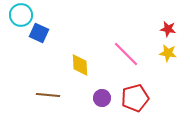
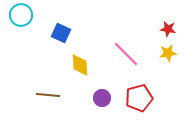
blue square: moved 22 px right
yellow star: rotated 18 degrees counterclockwise
red pentagon: moved 4 px right
